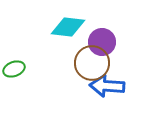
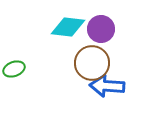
purple circle: moved 1 px left, 13 px up
